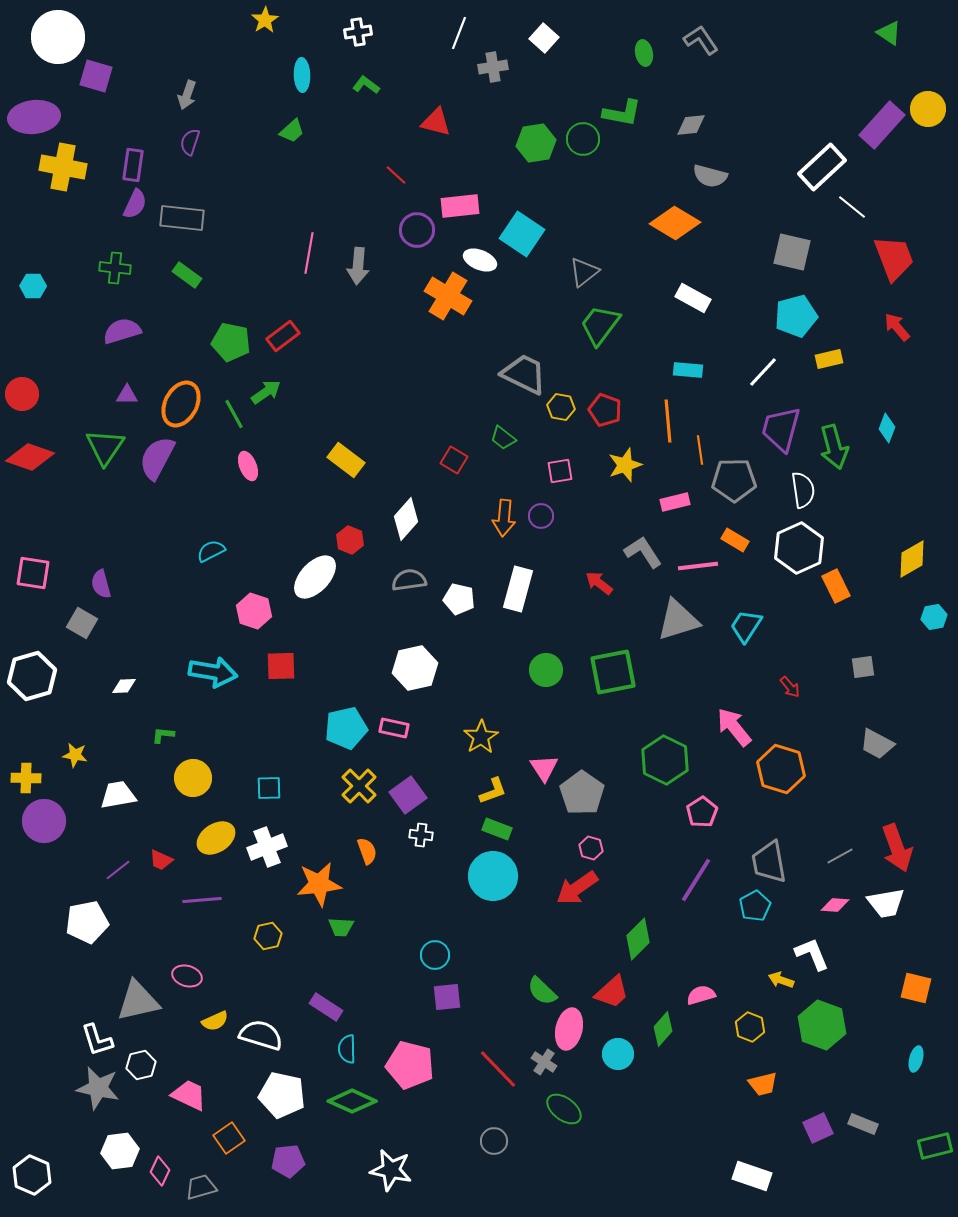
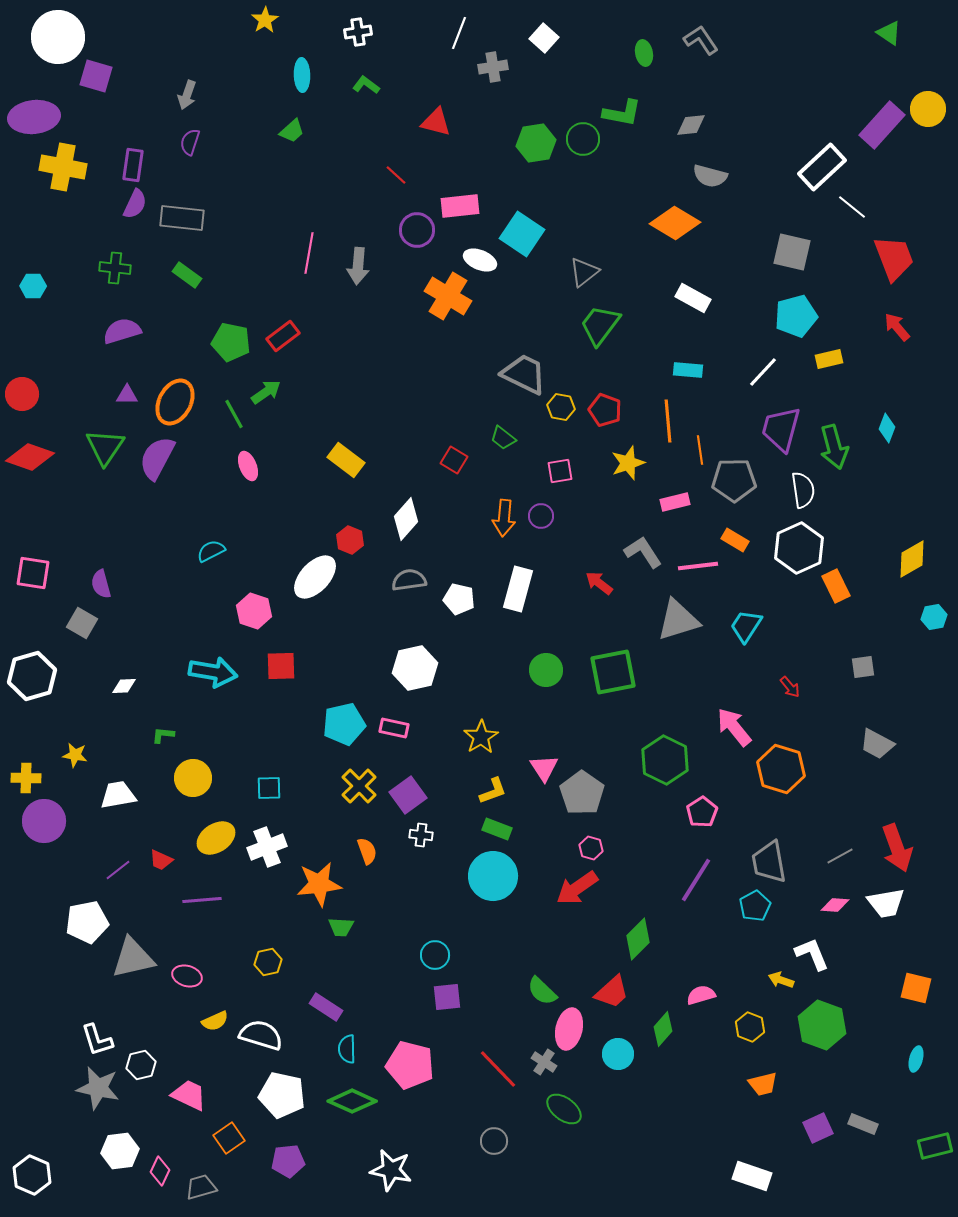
orange ellipse at (181, 404): moved 6 px left, 2 px up
yellow star at (625, 465): moved 3 px right, 2 px up
cyan pentagon at (346, 728): moved 2 px left, 4 px up
yellow hexagon at (268, 936): moved 26 px down
gray triangle at (138, 1001): moved 5 px left, 43 px up
